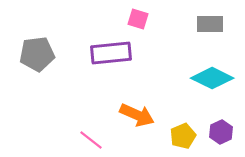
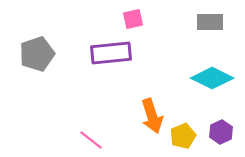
pink square: moved 5 px left; rotated 30 degrees counterclockwise
gray rectangle: moved 2 px up
gray pentagon: rotated 12 degrees counterclockwise
orange arrow: moved 15 px right, 1 px down; rotated 48 degrees clockwise
